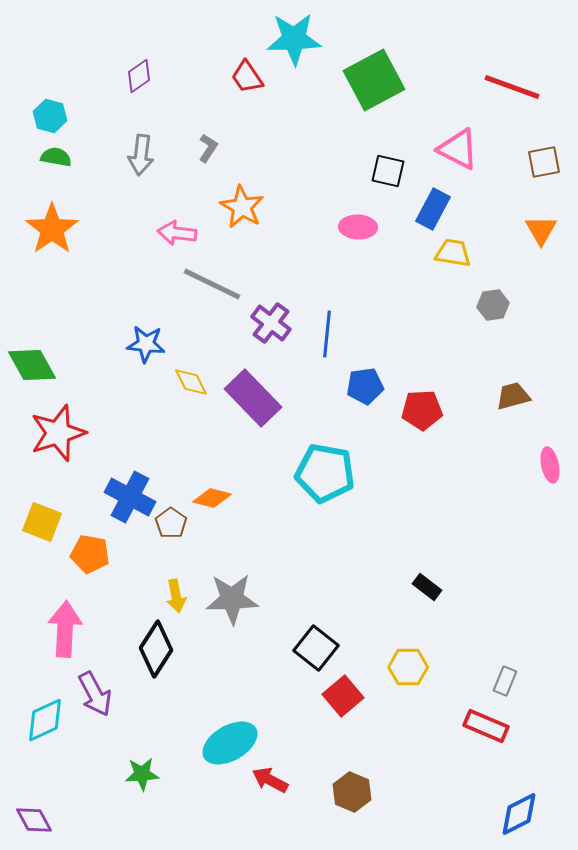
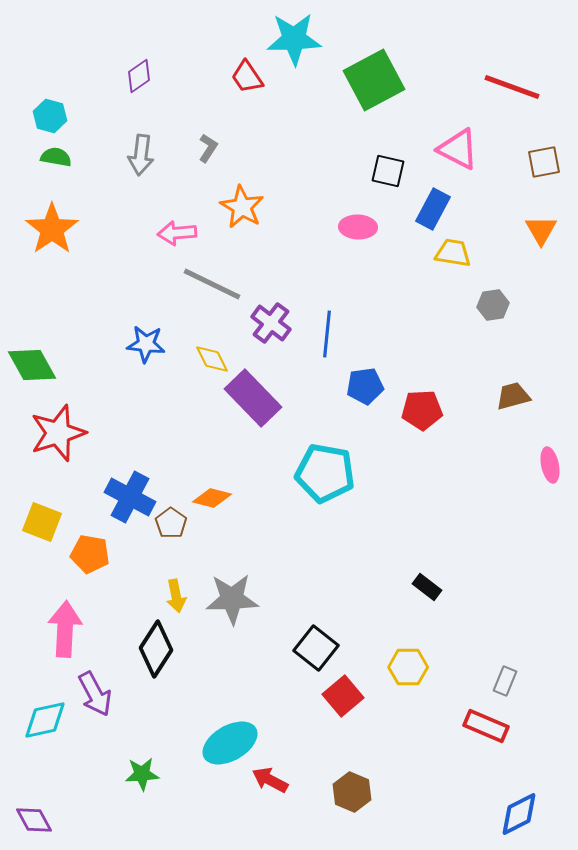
pink arrow at (177, 233): rotated 12 degrees counterclockwise
yellow diamond at (191, 382): moved 21 px right, 23 px up
cyan diamond at (45, 720): rotated 12 degrees clockwise
